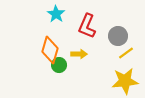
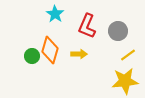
cyan star: moved 1 px left
gray circle: moved 5 px up
yellow line: moved 2 px right, 2 px down
green circle: moved 27 px left, 9 px up
